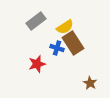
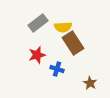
gray rectangle: moved 2 px right, 2 px down
yellow semicircle: moved 2 px left; rotated 30 degrees clockwise
blue cross: moved 21 px down
red star: moved 9 px up
